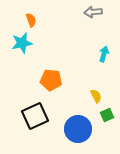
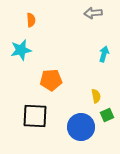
gray arrow: moved 1 px down
orange semicircle: rotated 16 degrees clockwise
cyan star: moved 1 px left, 7 px down
orange pentagon: rotated 10 degrees counterclockwise
yellow semicircle: rotated 16 degrees clockwise
black square: rotated 28 degrees clockwise
blue circle: moved 3 px right, 2 px up
